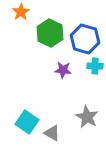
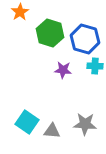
orange star: moved 1 px left
green hexagon: rotated 8 degrees counterclockwise
gray star: moved 2 px left, 7 px down; rotated 25 degrees counterclockwise
gray triangle: moved 2 px up; rotated 24 degrees counterclockwise
